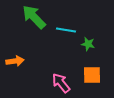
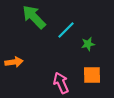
cyan line: rotated 54 degrees counterclockwise
green star: rotated 24 degrees counterclockwise
orange arrow: moved 1 px left, 1 px down
pink arrow: rotated 15 degrees clockwise
